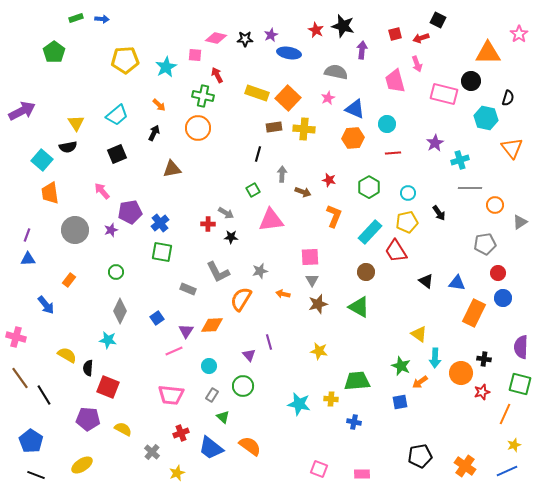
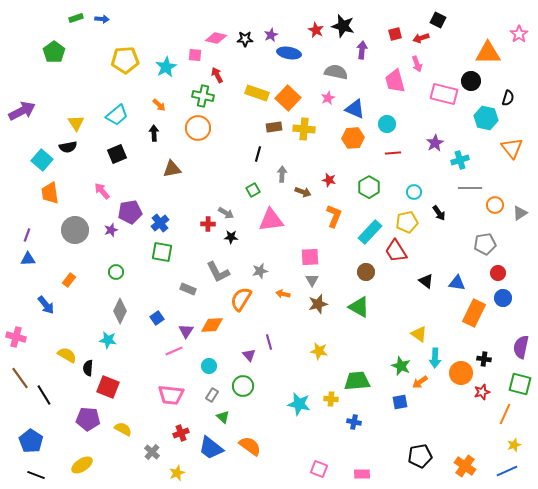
black arrow at (154, 133): rotated 28 degrees counterclockwise
cyan circle at (408, 193): moved 6 px right, 1 px up
gray triangle at (520, 222): moved 9 px up
purple semicircle at (521, 347): rotated 10 degrees clockwise
